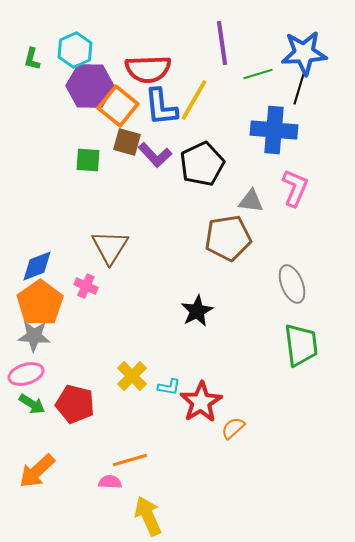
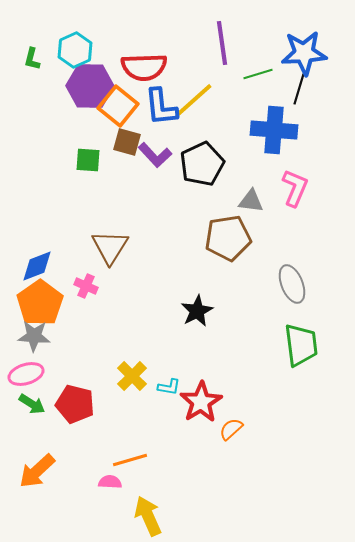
red semicircle: moved 4 px left, 2 px up
yellow line: rotated 18 degrees clockwise
orange semicircle: moved 2 px left, 1 px down
